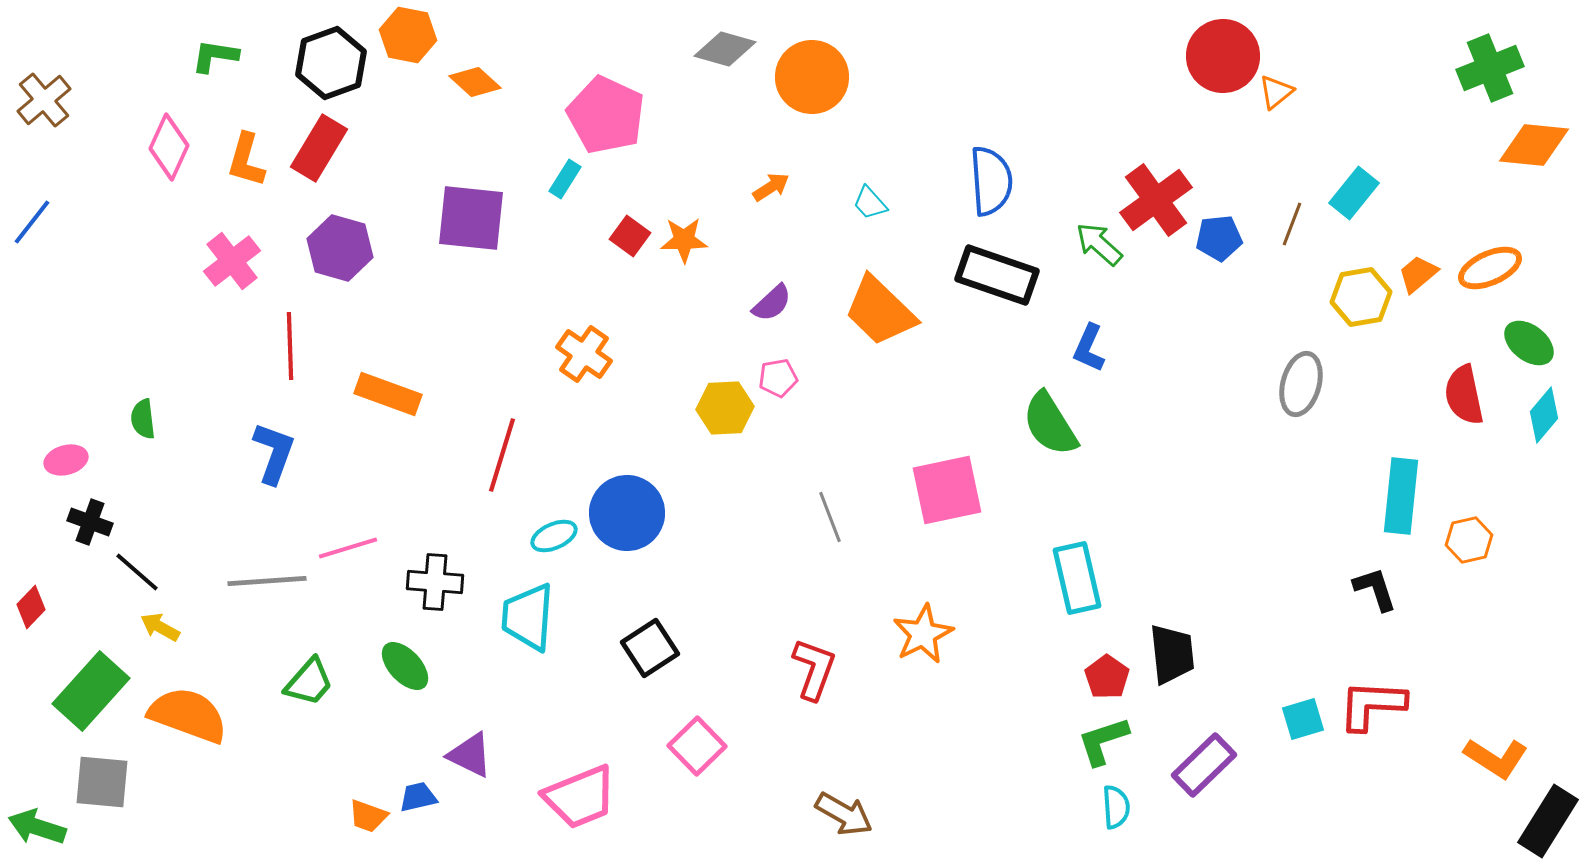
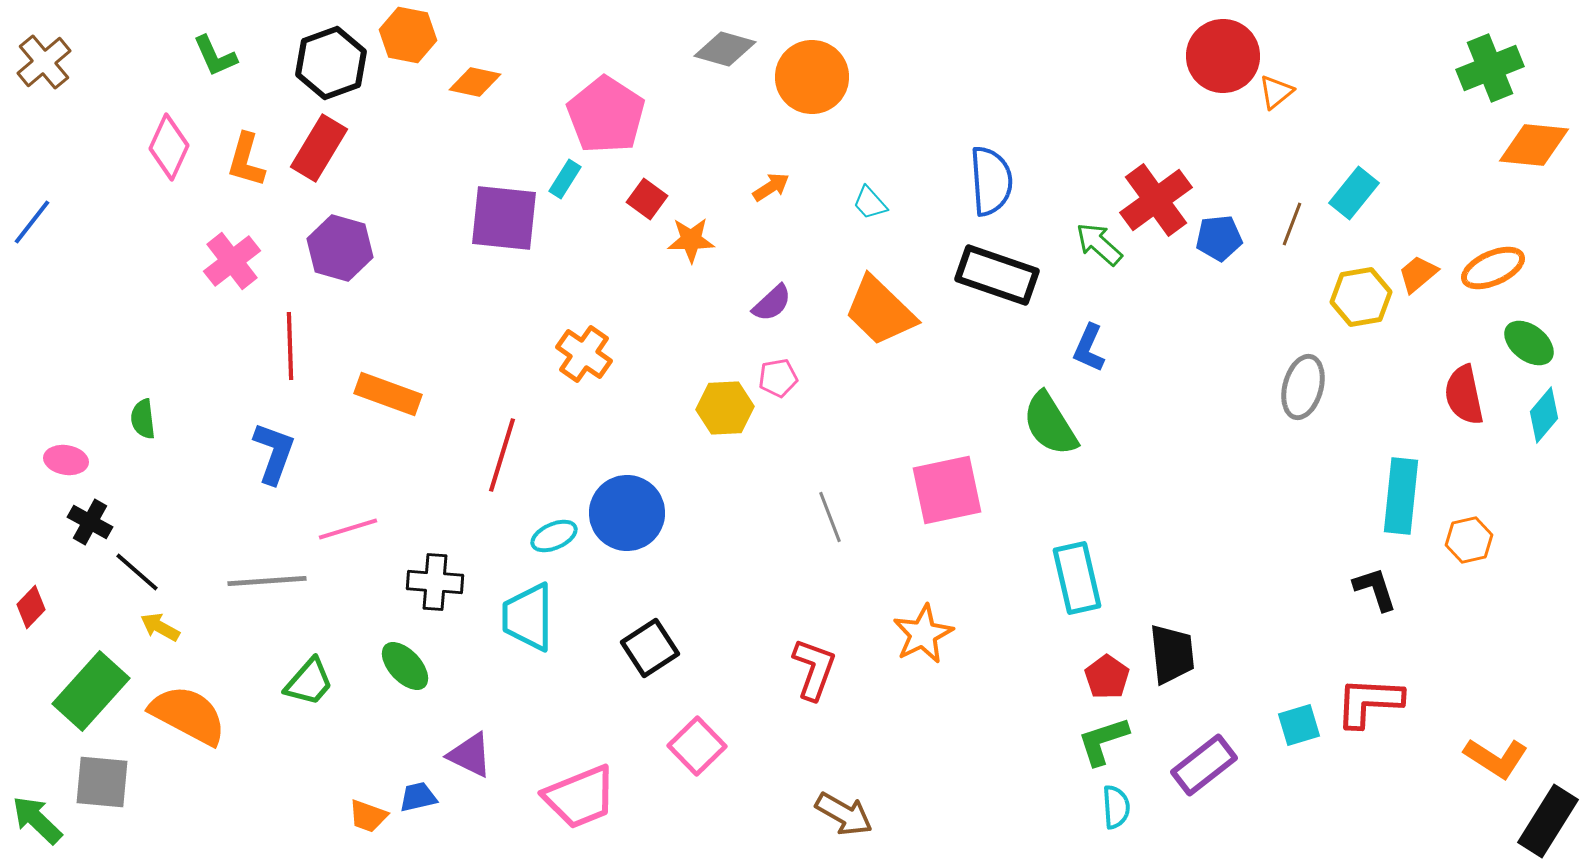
green L-shape at (215, 56): rotated 123 degrees counterclockwise
orange diamond at (475, 82): rotated 30 degrees counterclockwise
brown cross at (44, 100): moved 38 px up
pink pentagon at (606, 115): rotated 8 degrees clockwise
purple square at (471, 218): moved 33 px right
red square at (630, 236): moved 17 px right, 37 px up
orange star at (684, 240): moved 7 px right
orange ellipse at (1490, 268): moved 3 px right
gray ellipse at (1301, 384): moved 2 px right, 3 px down
pink ellipse at (66, 460): rotated 24 degrees clockwise
black cross at (90, 522): rotated 9 degrees clockwise
pink line at (348, 548): moved 19 px up
cyan trapezoid at (528, 617): rotated 4 degrees counterclockwise
red L-shape at (1372, 705): moved 3 px left, 3 px up
orange semicircle at (188, 715): rotated 8 degrees clockwise
cyan square at (1303, 719): moved 4 px left, 6 px down
purple rectangle at (1204, 765): rotated 6 degrees clockwise
green arrow at (37, 827): moved 7 px up; rotated 26 degrees clockwise
